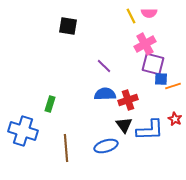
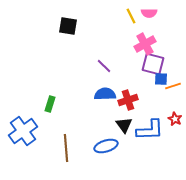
blue cross: rotated 36 degrees clockwise
